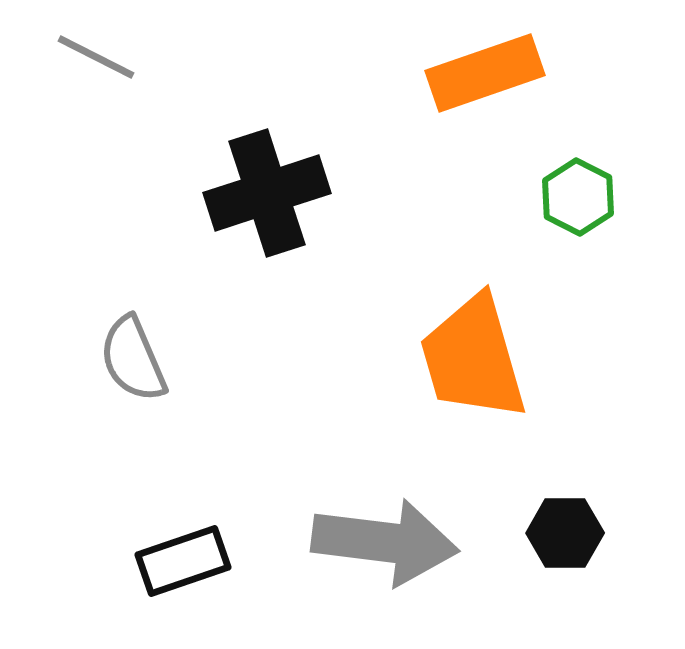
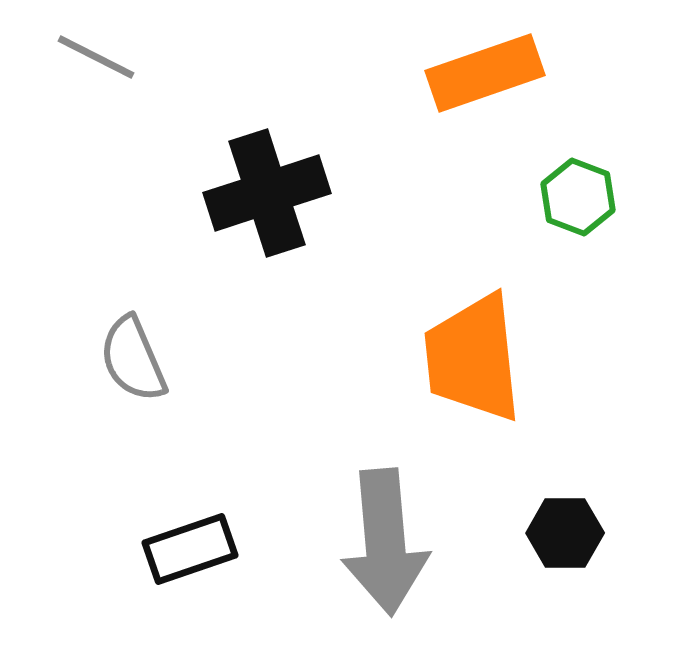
green hexagon: rotated 6 degrees counterclockwise
orange trapezoid: rotated 10 degrees clockwise
gray arrow: rotated 78 degrees clockwise
black rectangle: moved 7 px right, 12 px up
